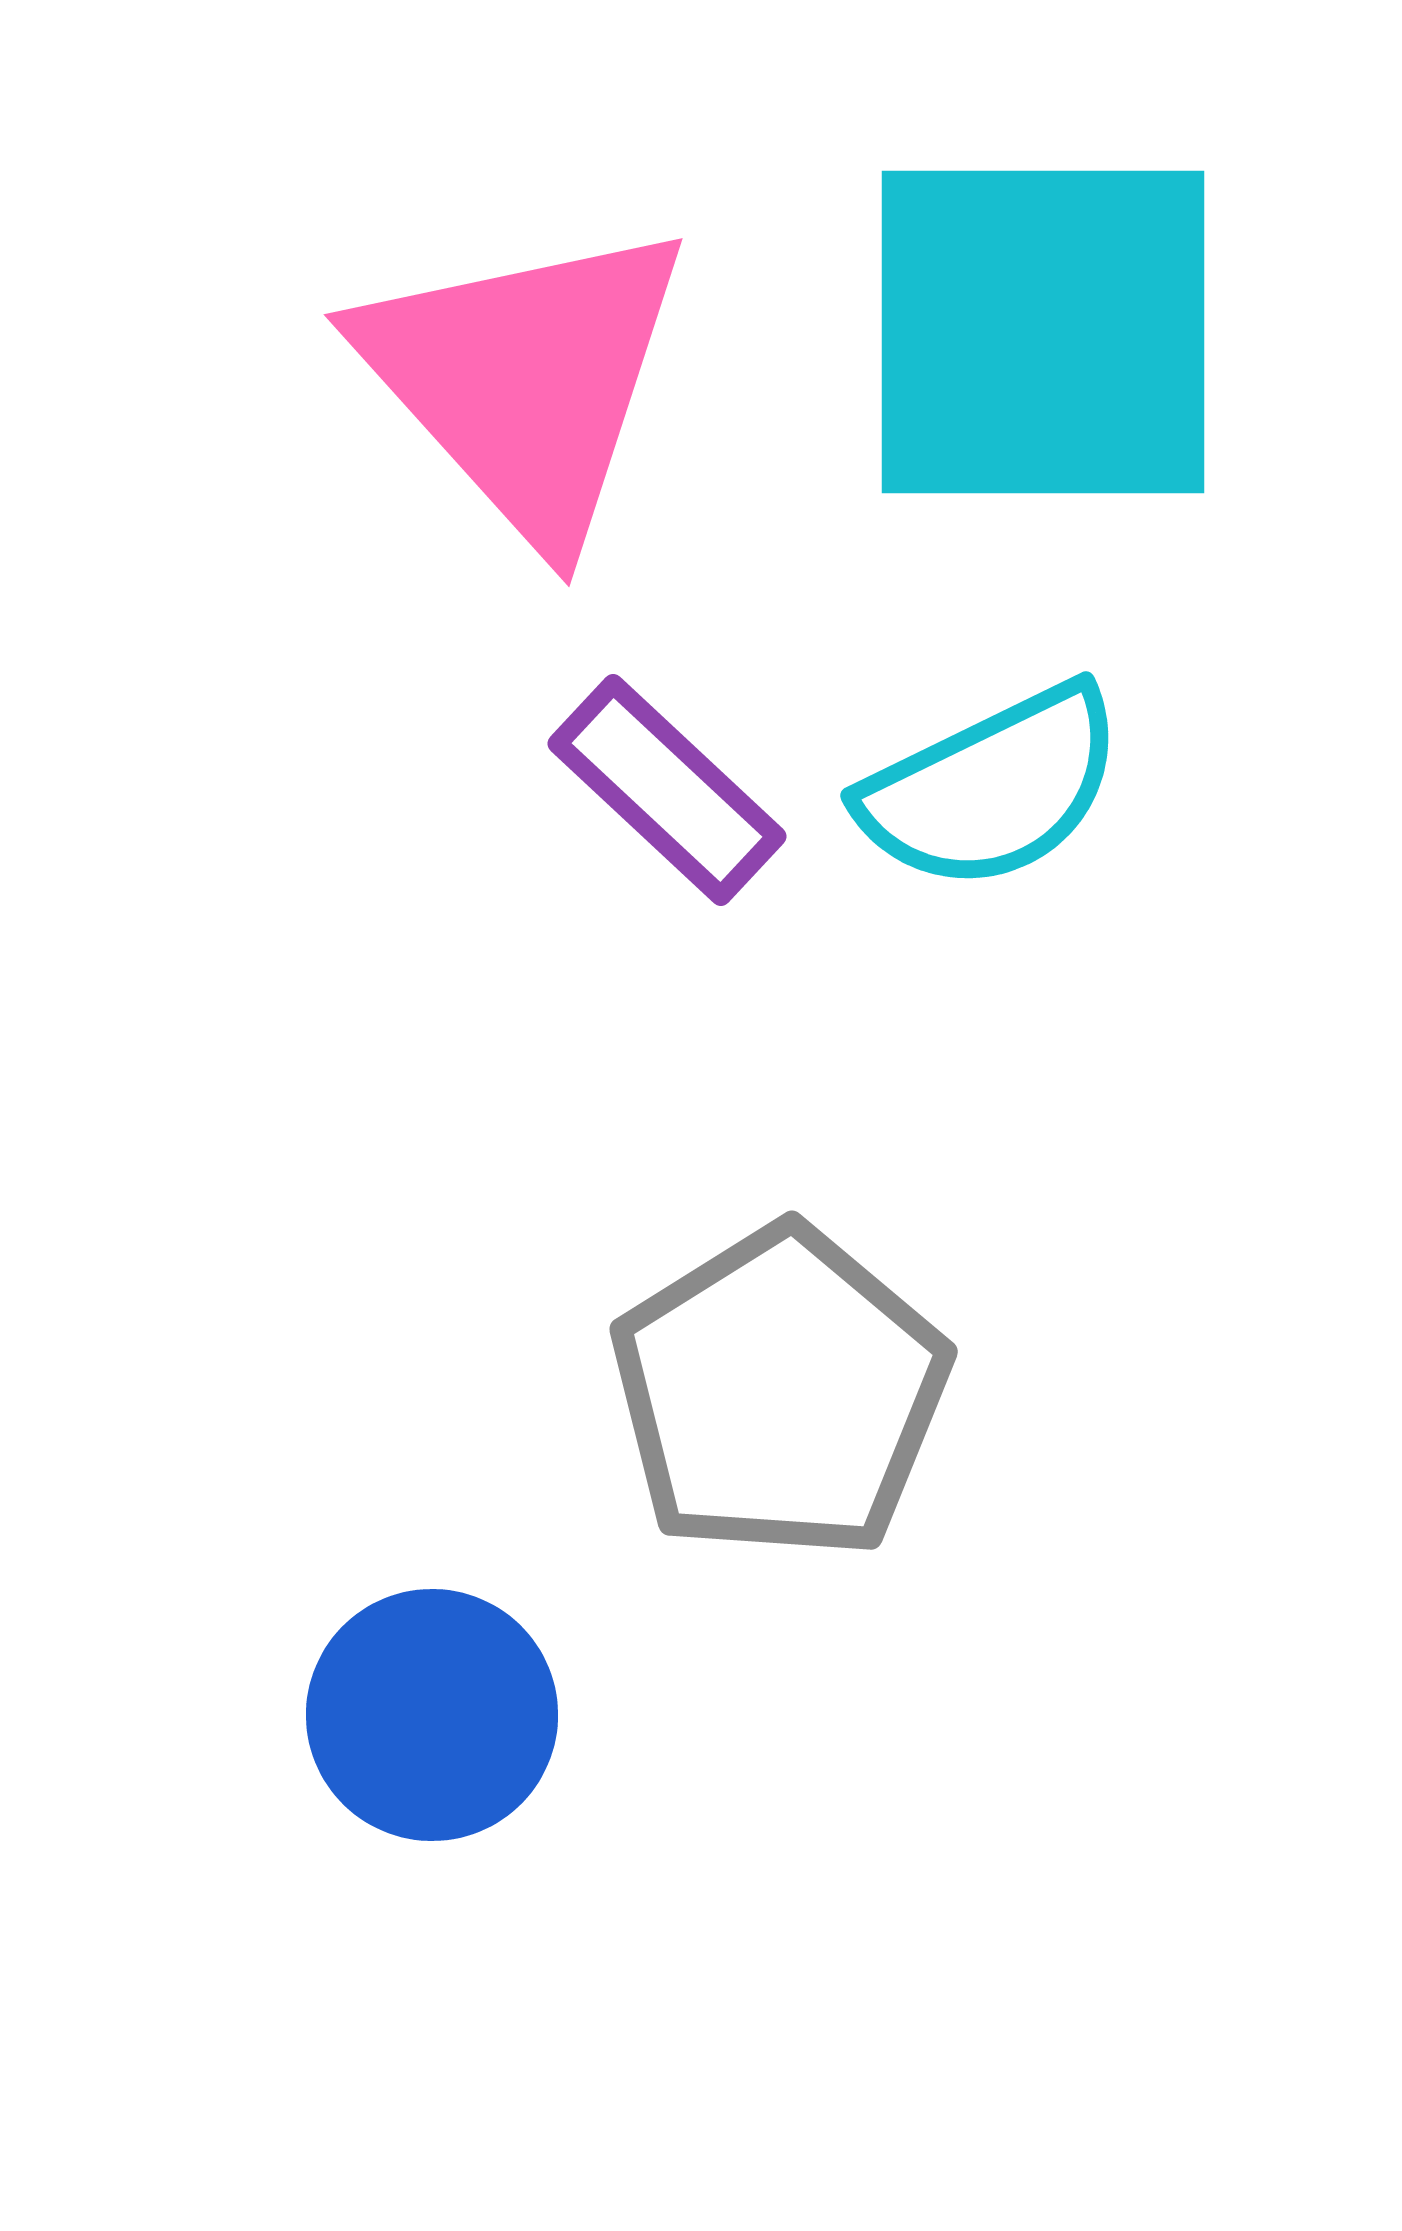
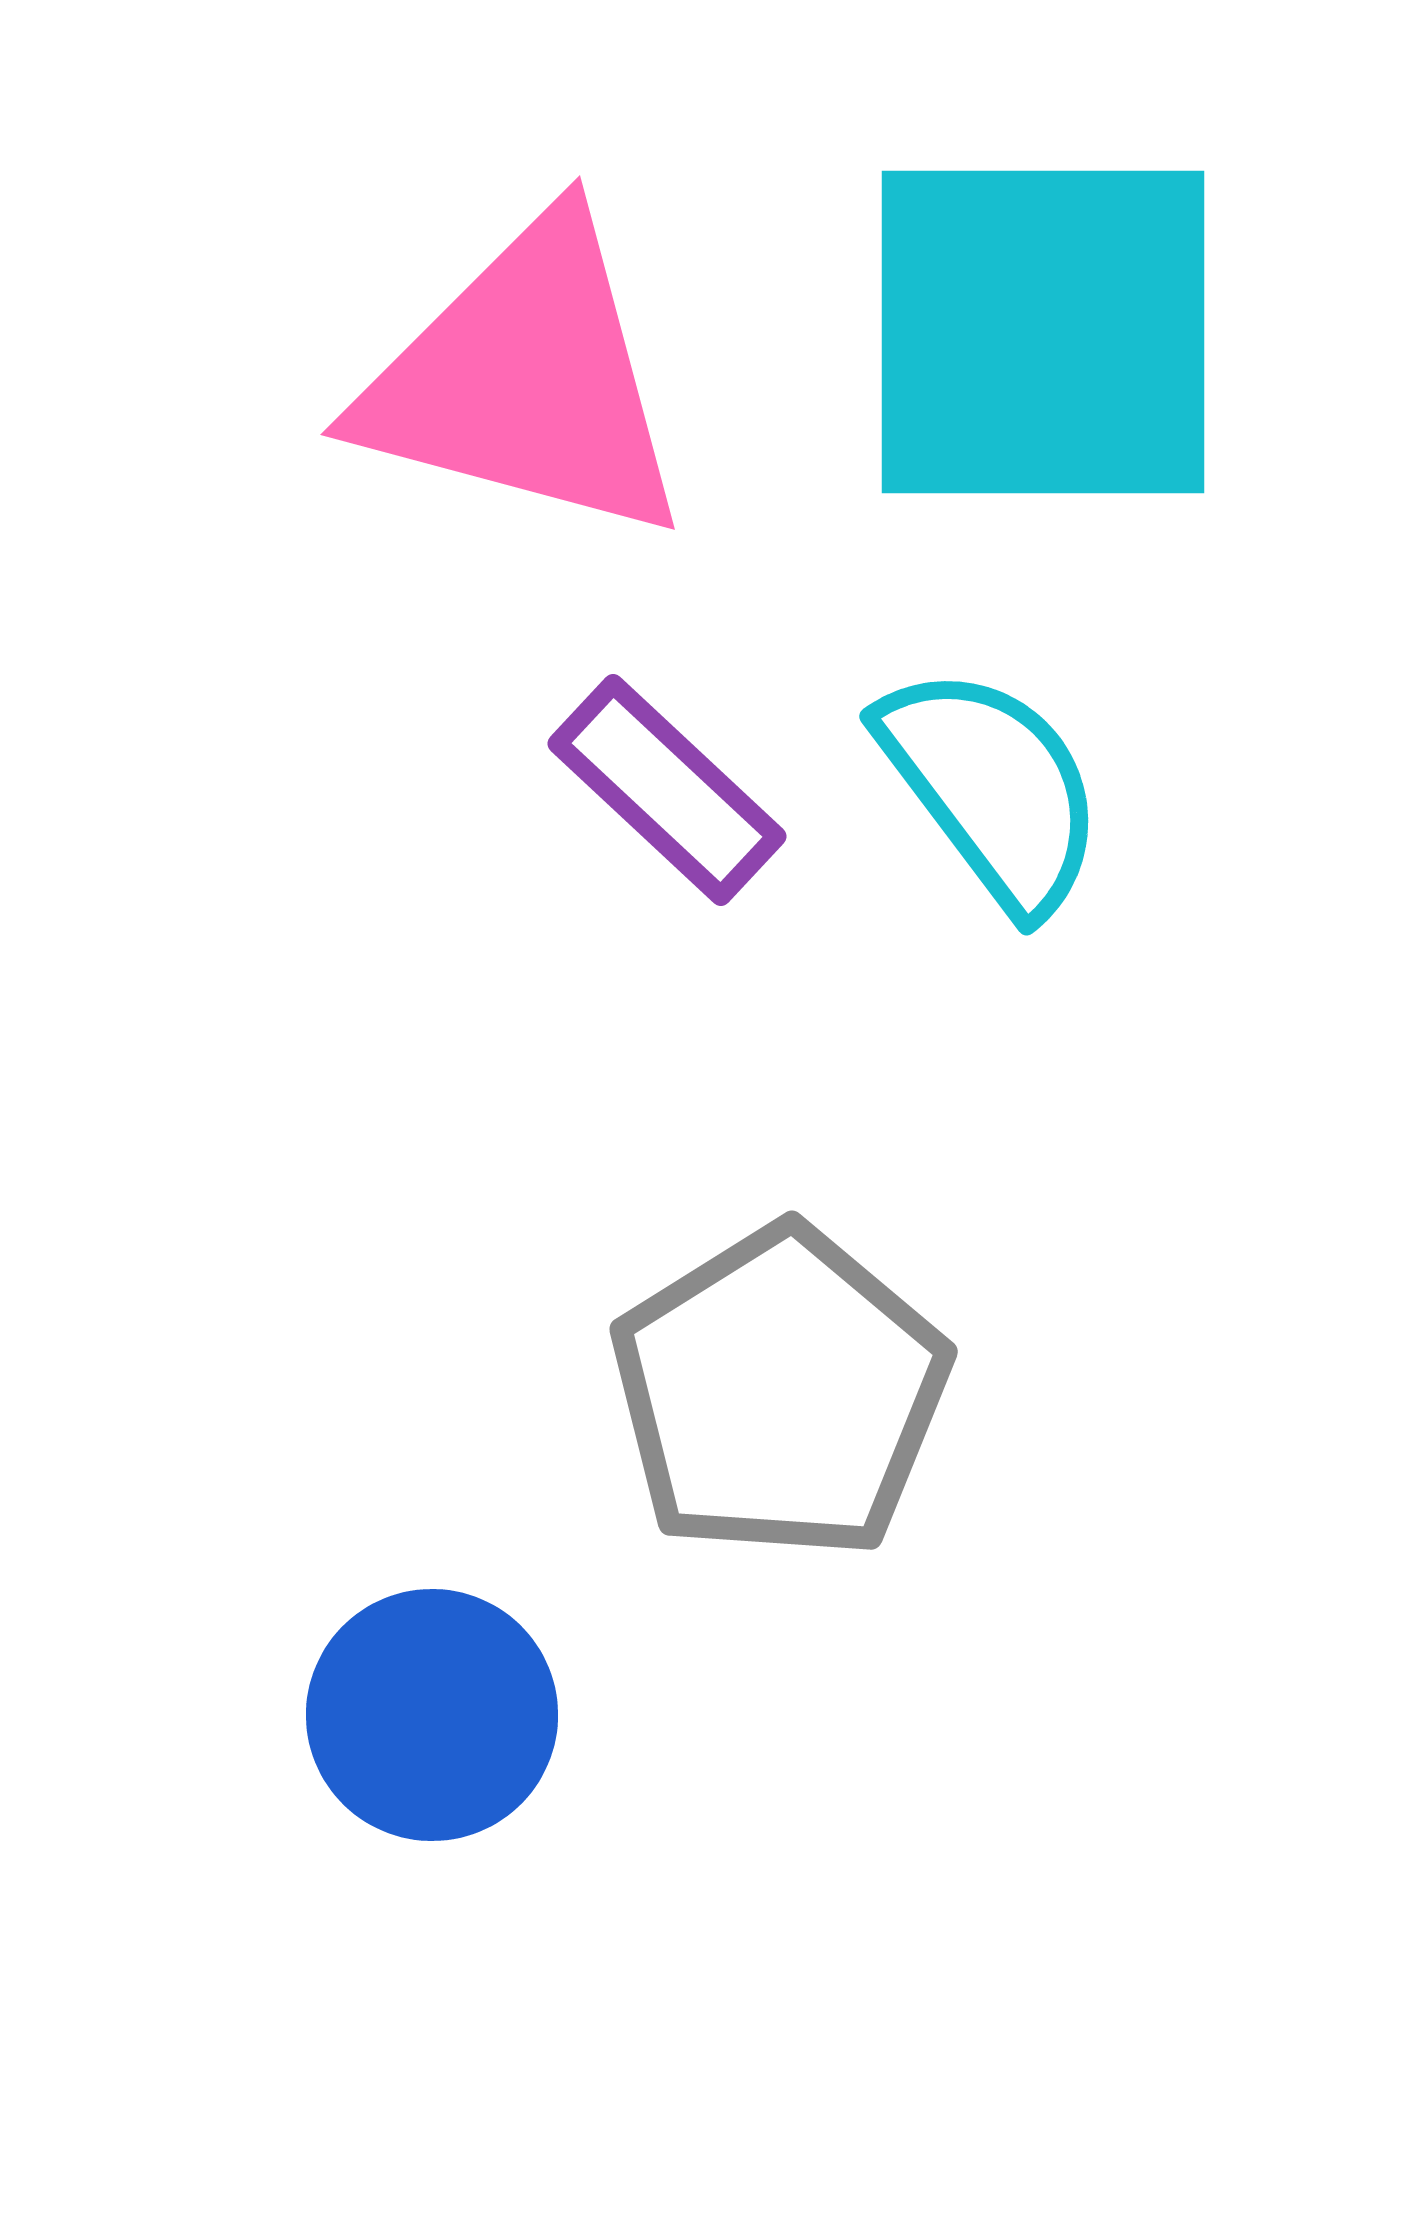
pink triangle: rotated 33 degrees counterclockwise
cyan semicircle: rotated 101 degrees counterclockwise
